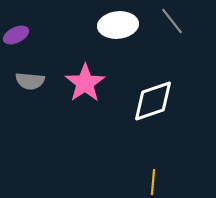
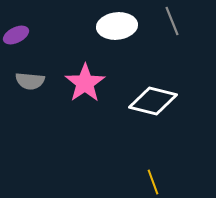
gray line: rotated 16 degrees clockwise
white ellipse: moved 1 px left, 1 px down
white diamond: rotated 33 degrees clockwise
yellow line: rotated 25 degrees counterclockwise
